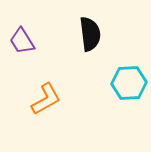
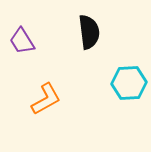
black semicircle: moved 1 px left, 2 px up
